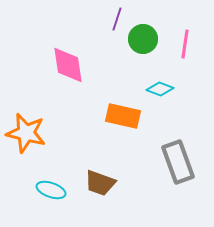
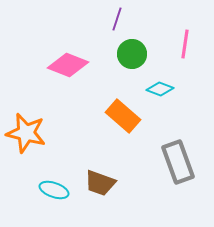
green circle: moved 11 px left, 15 px down
pink diamond: rotated 60 degrees counterclockwise
orange rectangle: rotated 28 degrees clockwise
cyan ellipse: moved 3 px right
